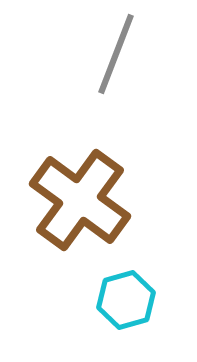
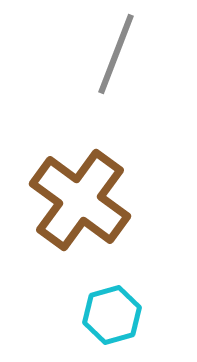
cyan hexagon: moved 14 px left, 15 px down
